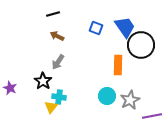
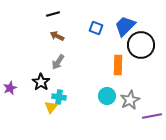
blue trapezoid: moved 1 px up; rotated 100 degrees counterclockwise
black star: moved 2 px left, 1 px down
purple star: rotated 24 degrees clockwise
